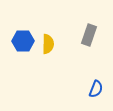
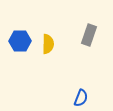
blue hexagon: moved 3 px left
blue semicircle: moved 15 px left, 9 px down
